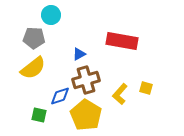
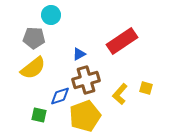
red rectangle: rotated 44 degrees counterclockwise
yellow pentagon: moved 1 px left, 1 px down; rotated 20 degrees clockwise
